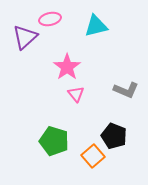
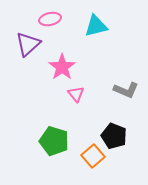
purple triangle: moved 3 px right, 7 px down
pink star: moved 5 px left
